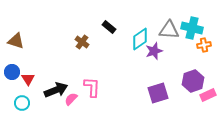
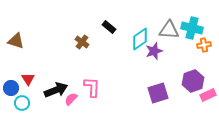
blue circle: moved 1 px left, 16 px down
